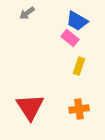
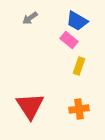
gray arrow: moved 3 px right, 5 px down
pink rectangle: moved 1 px left, 2 px down
red triangle: moved 1 px up
